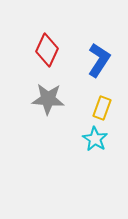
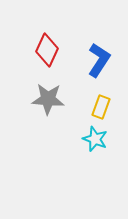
yellow rectangle: moved 1 px left, 1 px up
cyan star: rotated 10 degrees counterclockwise
